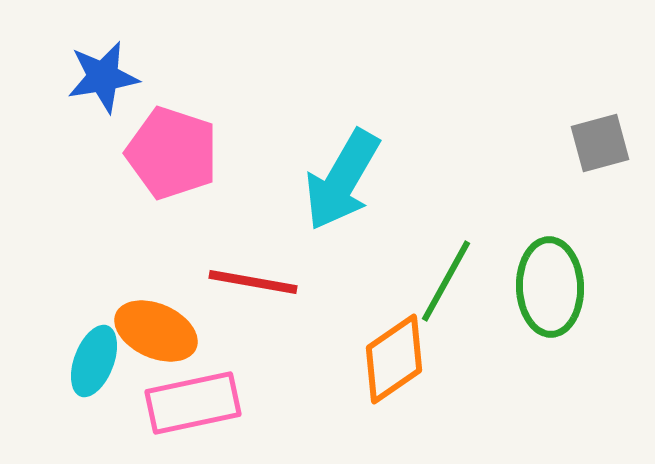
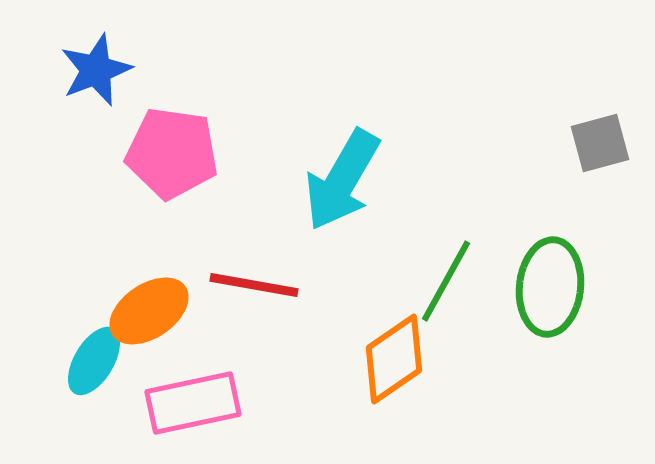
blue star: moved 7 px left, 7 px up; rotated 12 degrees counterclockwise
pink pentagon: rotated 10 degrees counterclockwise
red line: moved 1 px right, 3 px down
green ellipse: rotated 8 degrees clockwise
orange ellipse: moved 7 px left, 20 px up; rotated 58 degrees counterclockwise
cyan ellipse: rotated 10 degrees clockwise
